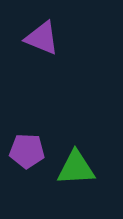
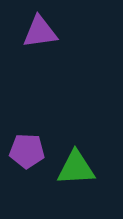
purple triangle: moved 2 px left, 6 px up; rotated 30 degrees counterclockwise
